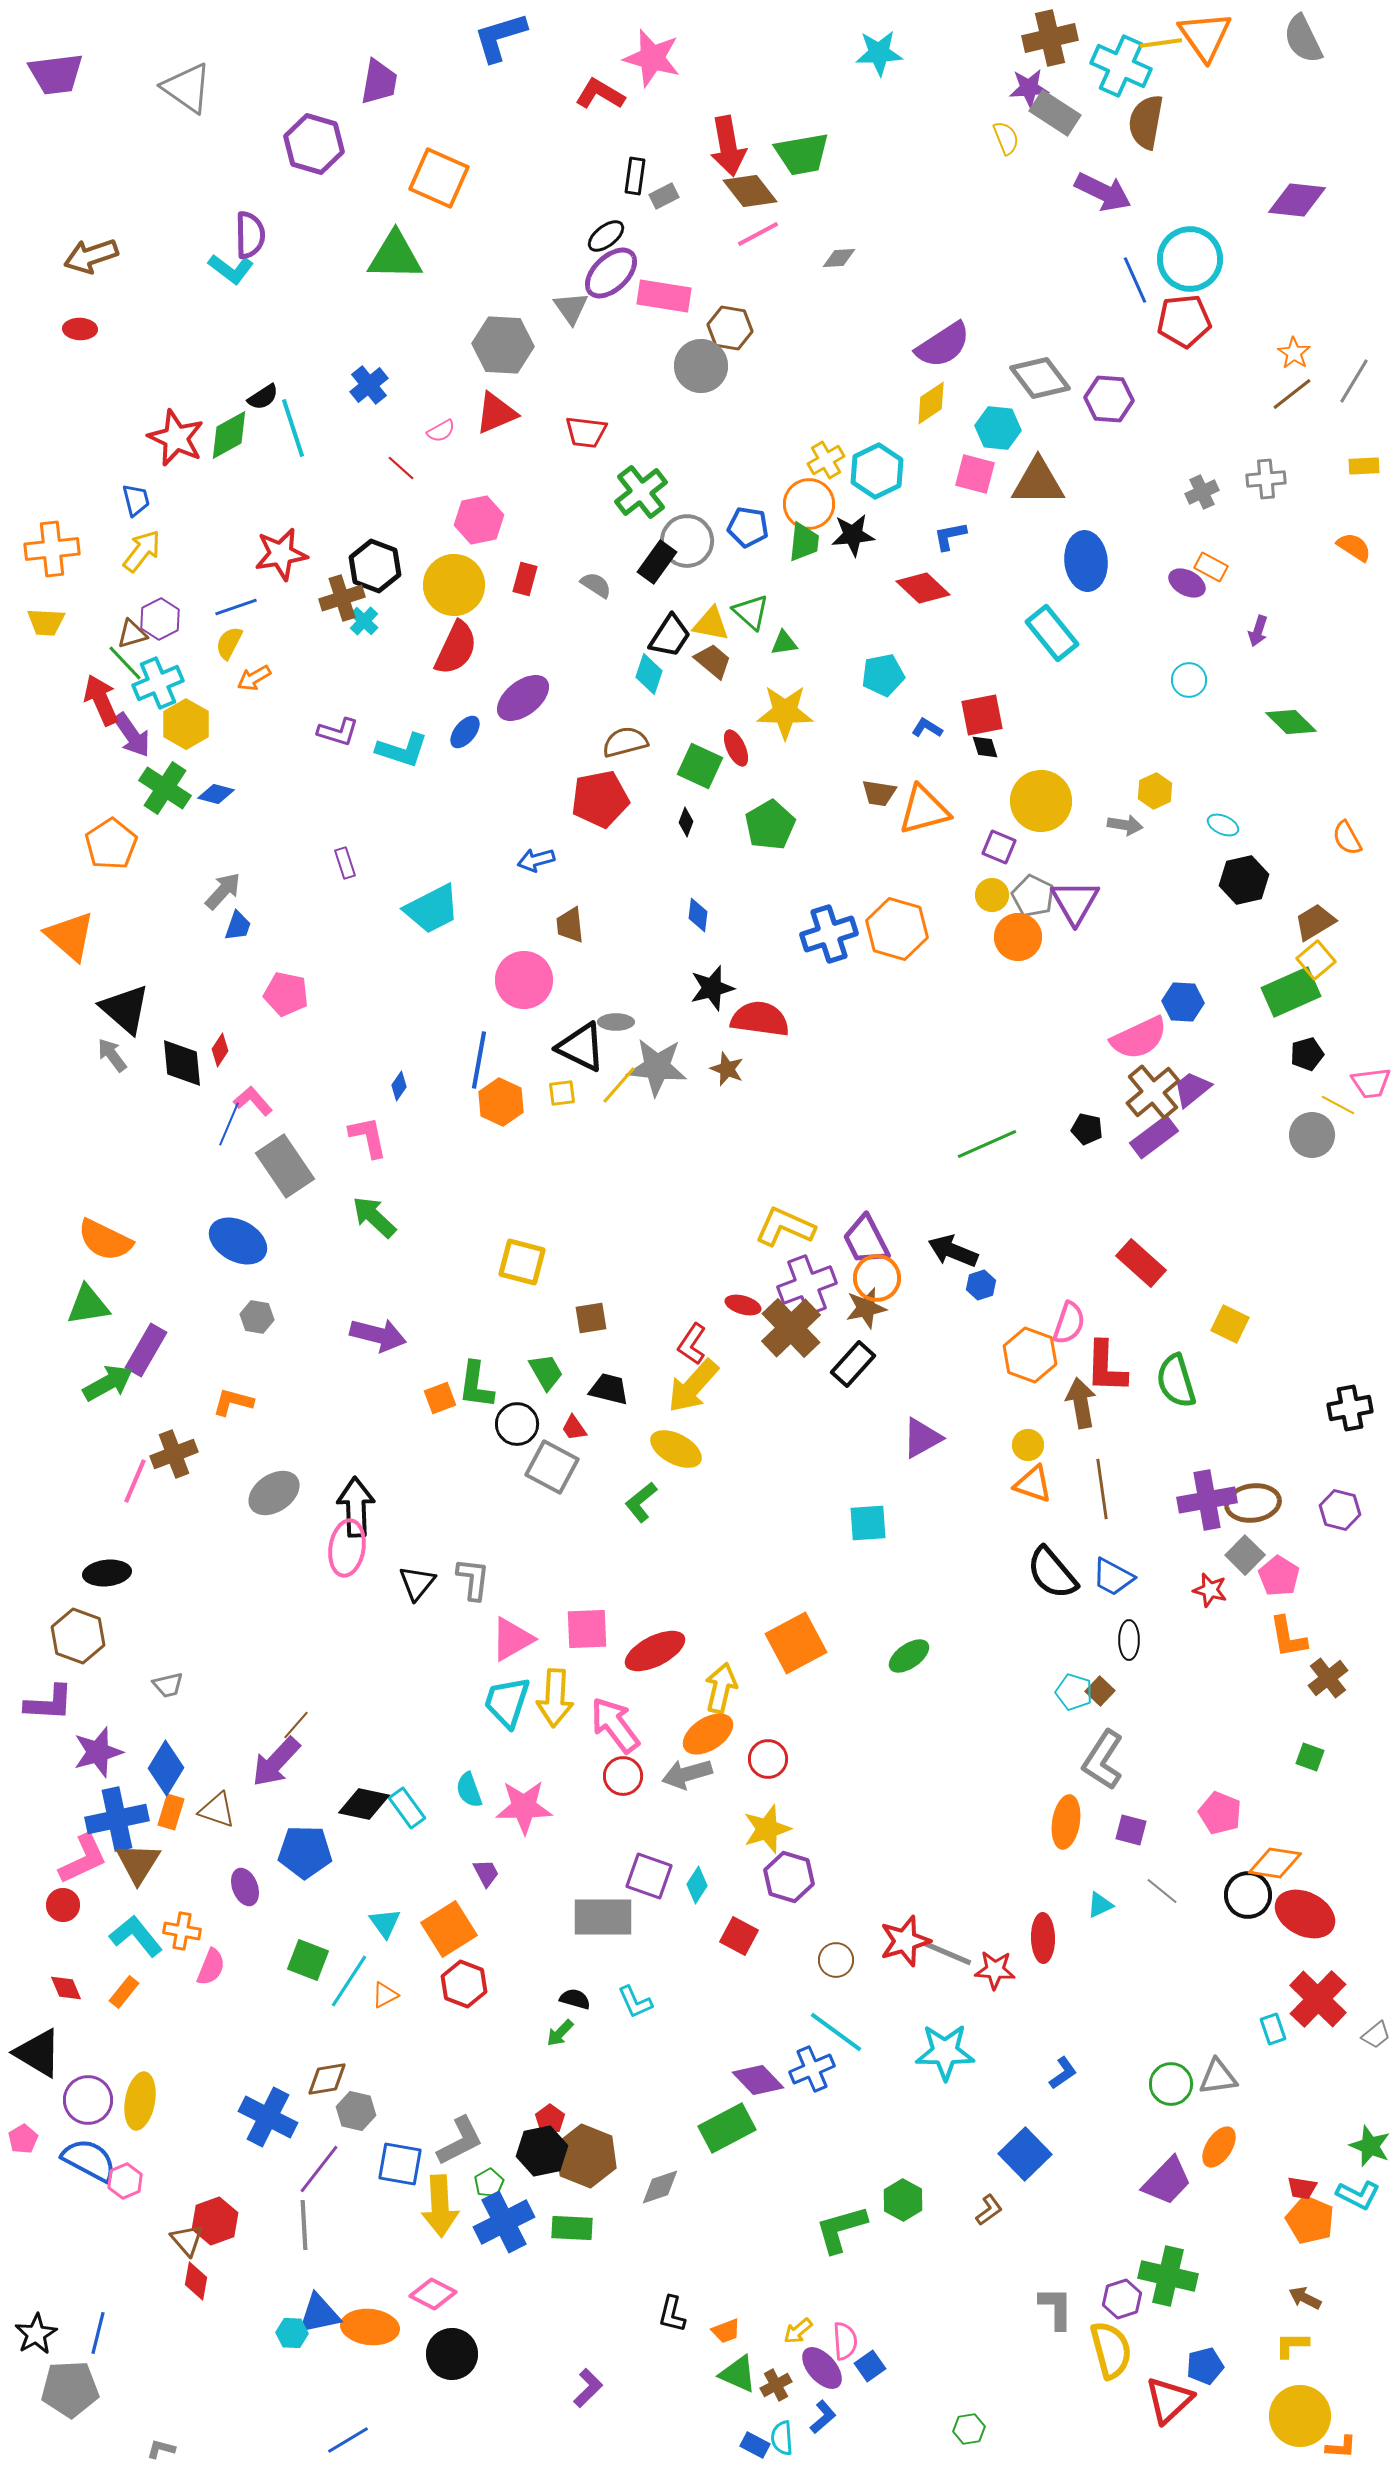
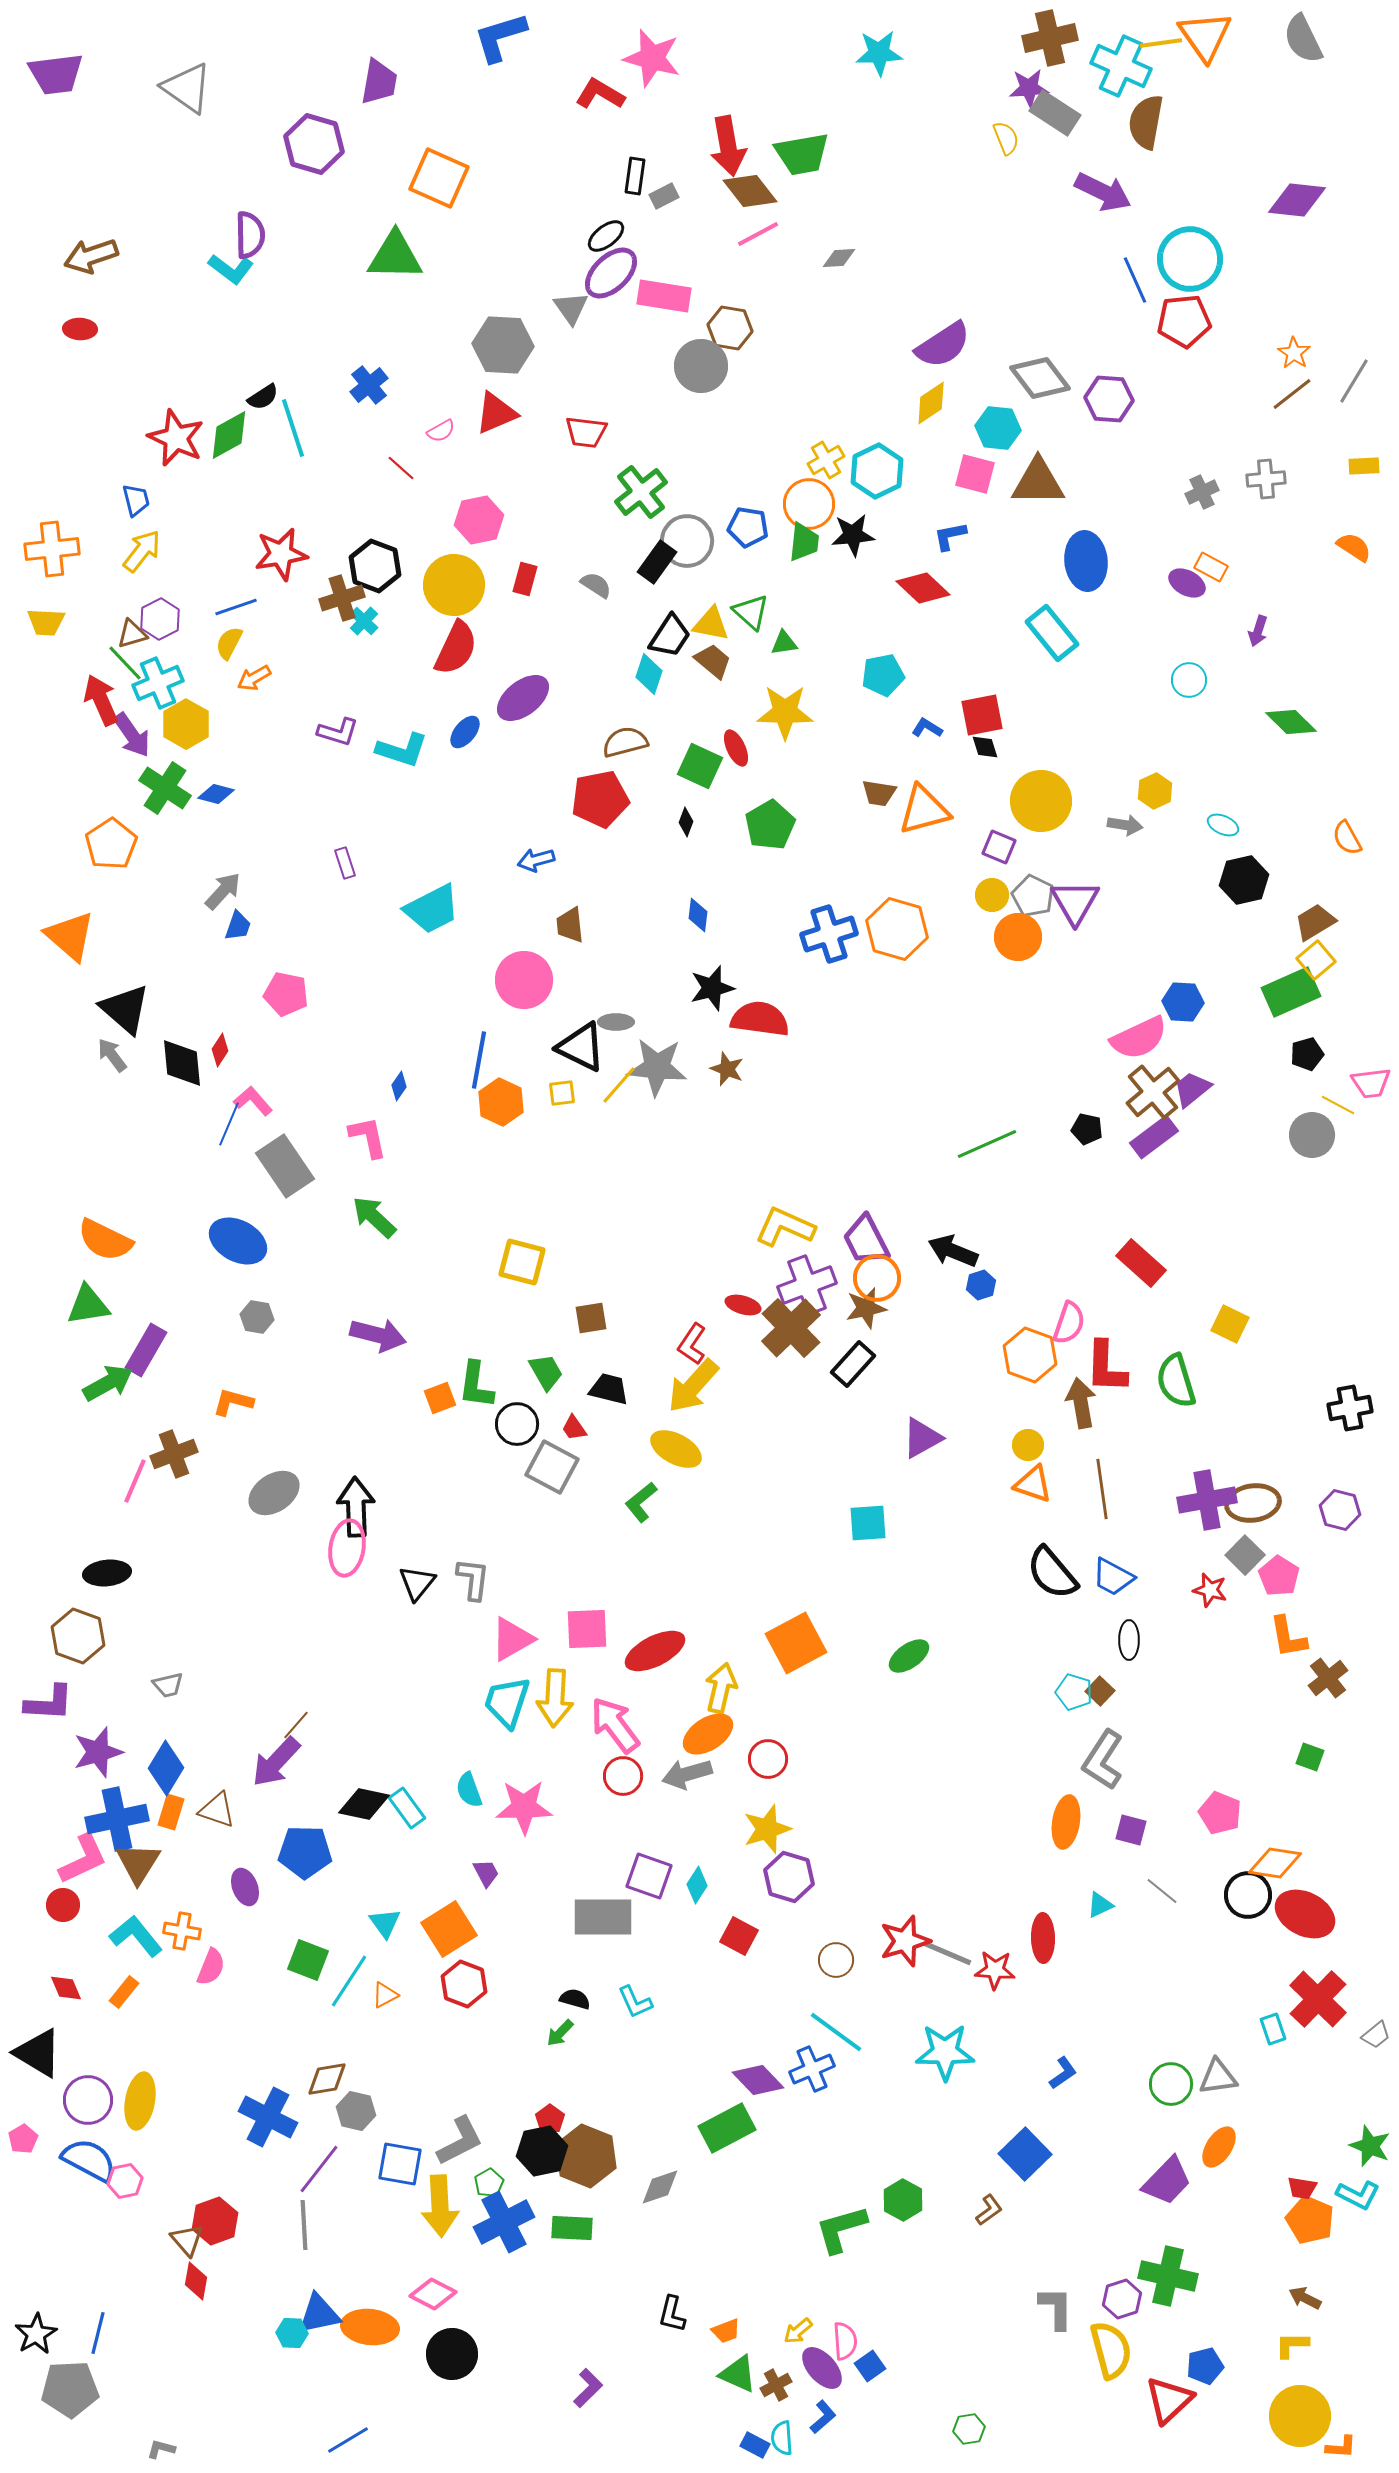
pink hexagon at (125, 2181): rotated 12 degrees clockwise
